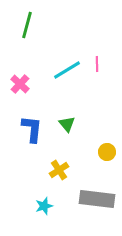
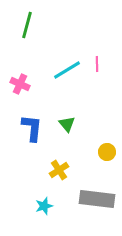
pink cross: rotated 18 degrees counterclockwise
blue L-shape: moved 1 px up
